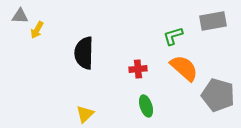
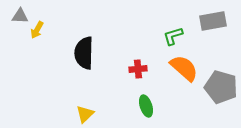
gray pentagon: moved 3 px right, 8 px up
